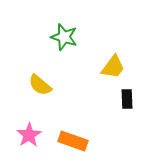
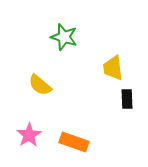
yellow trapezoid: moved 1 px down; rotated 136 degrees clockwise
orange rectangle: moved 1 px right, 1 px down
